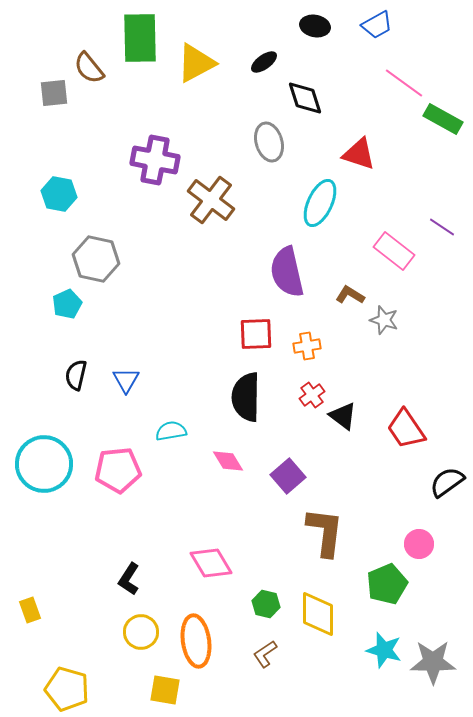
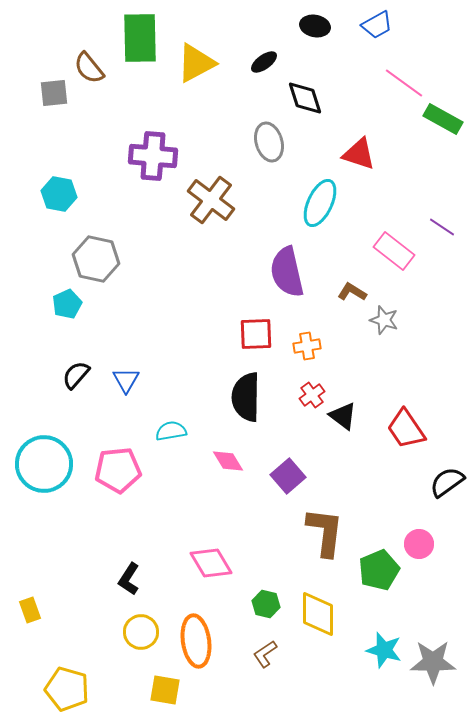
purple cross at (155, 160): moved 2 px left, 4 px up; rotated 6 degrees counterclockwise
brown L-shape at (350, 295): moved 2 px right, 3 px up
black semicircle at (76, 375): rotated 28 degrees clockwise
green pentagon at (387, 584): moved 8 px left, 14 px up
